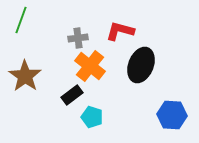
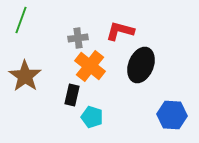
black rectangle: rotated 40 degrees counterclockwise
